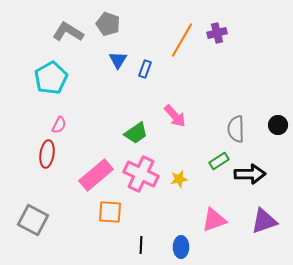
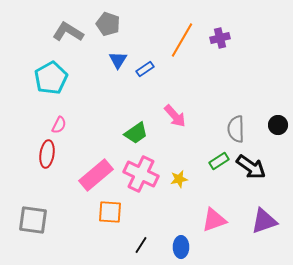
purple cross: moved 3 px right, 5 px down
blue rectangle: rotated 36 degrees clockwise
black arrow: moved 1 px right, 7 px up; rotated 36 degrees clockwise
gray square: rotated 20 degrees counterclockwise
black line: rotated 30 degrees clockwise
